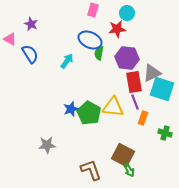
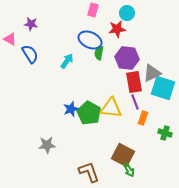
purple star: rotated 16 degrees counterclockwise
cyan square: moved 1 px right, 1 px up
yellow triangle: moved 2 px left, 1 px down
brown L-shape: moved 2 px left, 2 px down
